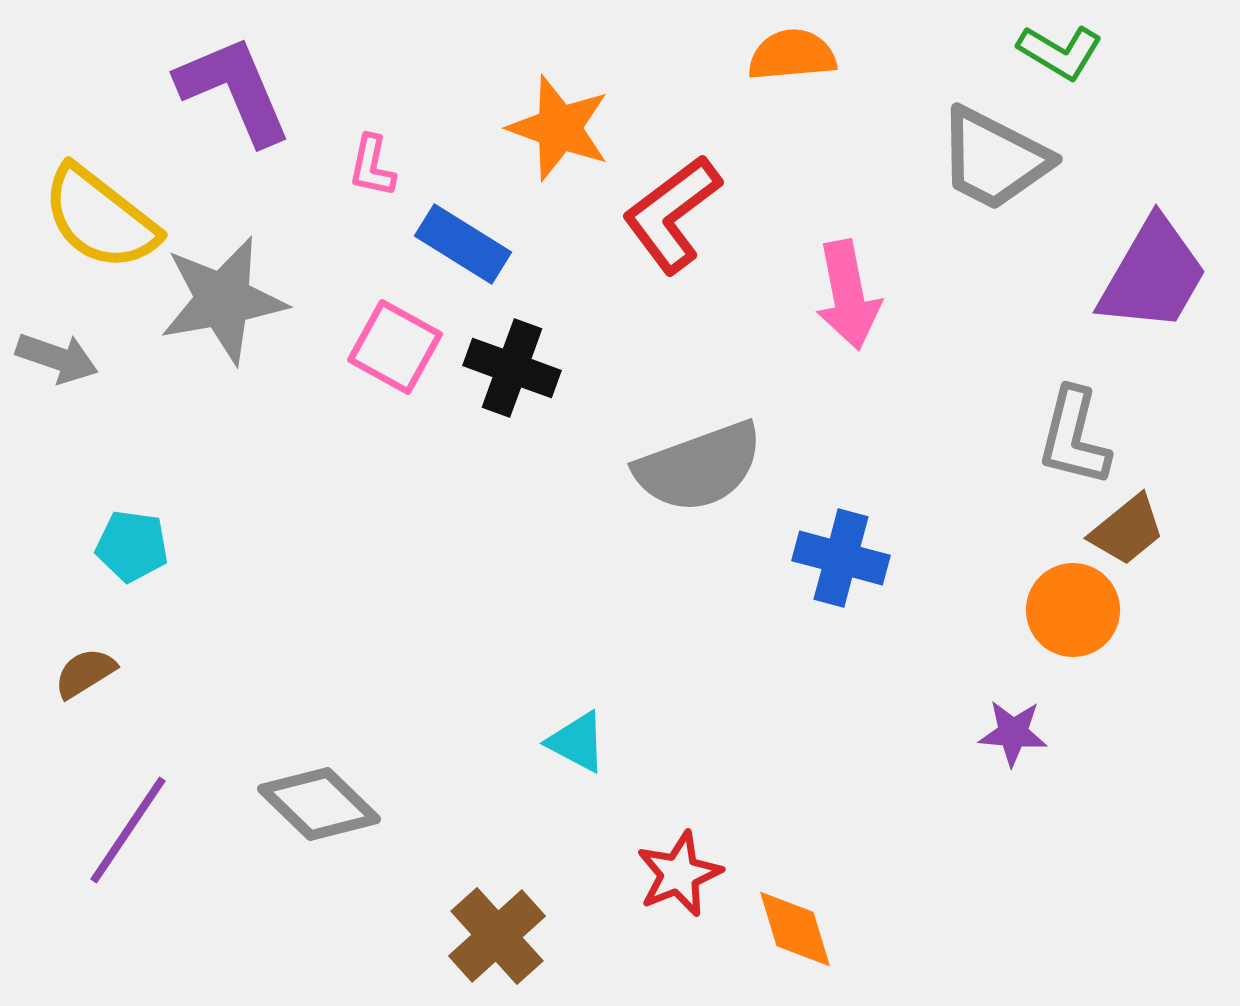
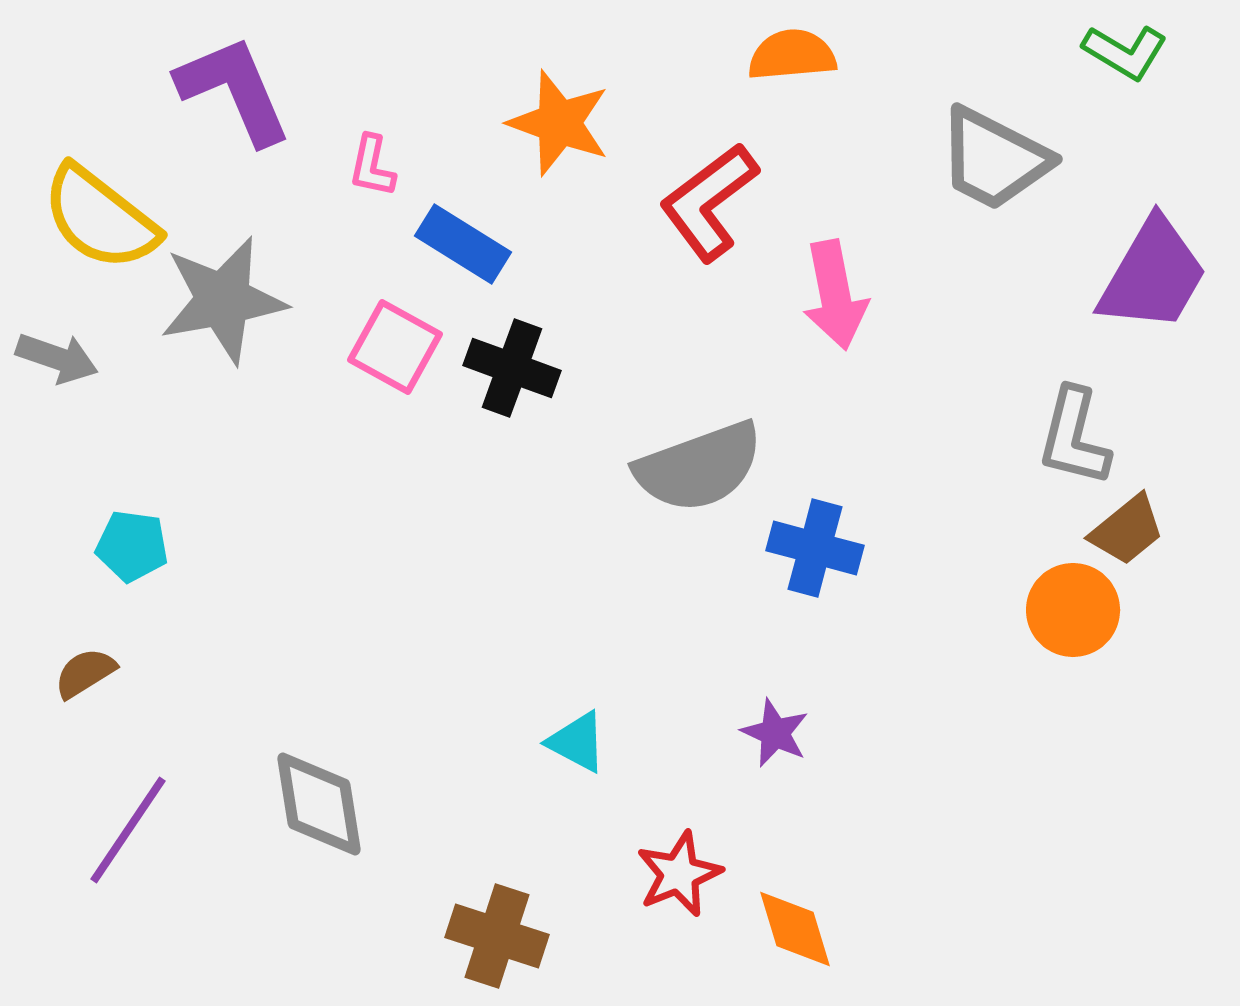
green L-shape: moved 65 px right
orange star: moved 5 px up
red L-shape: moved 37 px right, 12 px up
pink arrow: moved 13 px left
blue cross: moved 26 px left, 10 px up
purple star: moved 238 px left; rotated 20 degrees clockwise
gray diamond: rotated 37 degrees clockwise
brown cross: rotated 30 degrees counterclockwise
